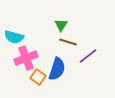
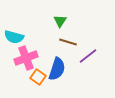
green triangle: moved 1 px left, 4 px up
